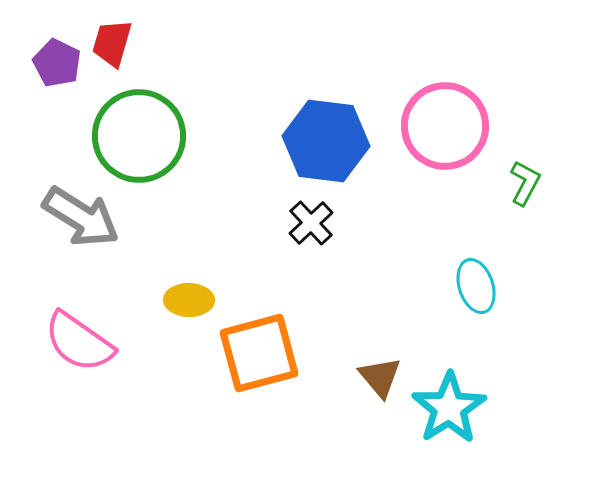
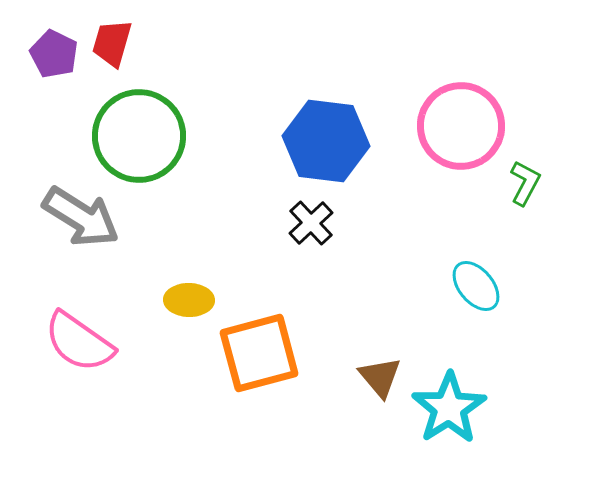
purple pentagon: moved 3 px left, 9 px up
pink circle: moved 16 px right
cyan ellipse: rotated 22 degrees counterclockwise
